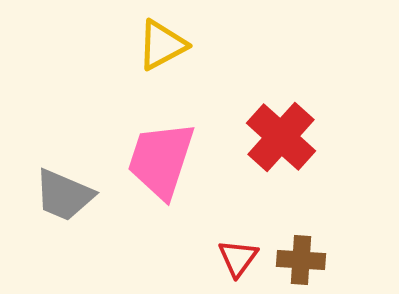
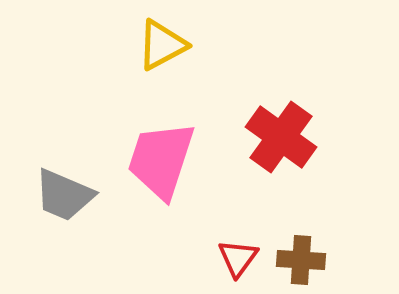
red cross: rotated 6 degrees counterclockwise
